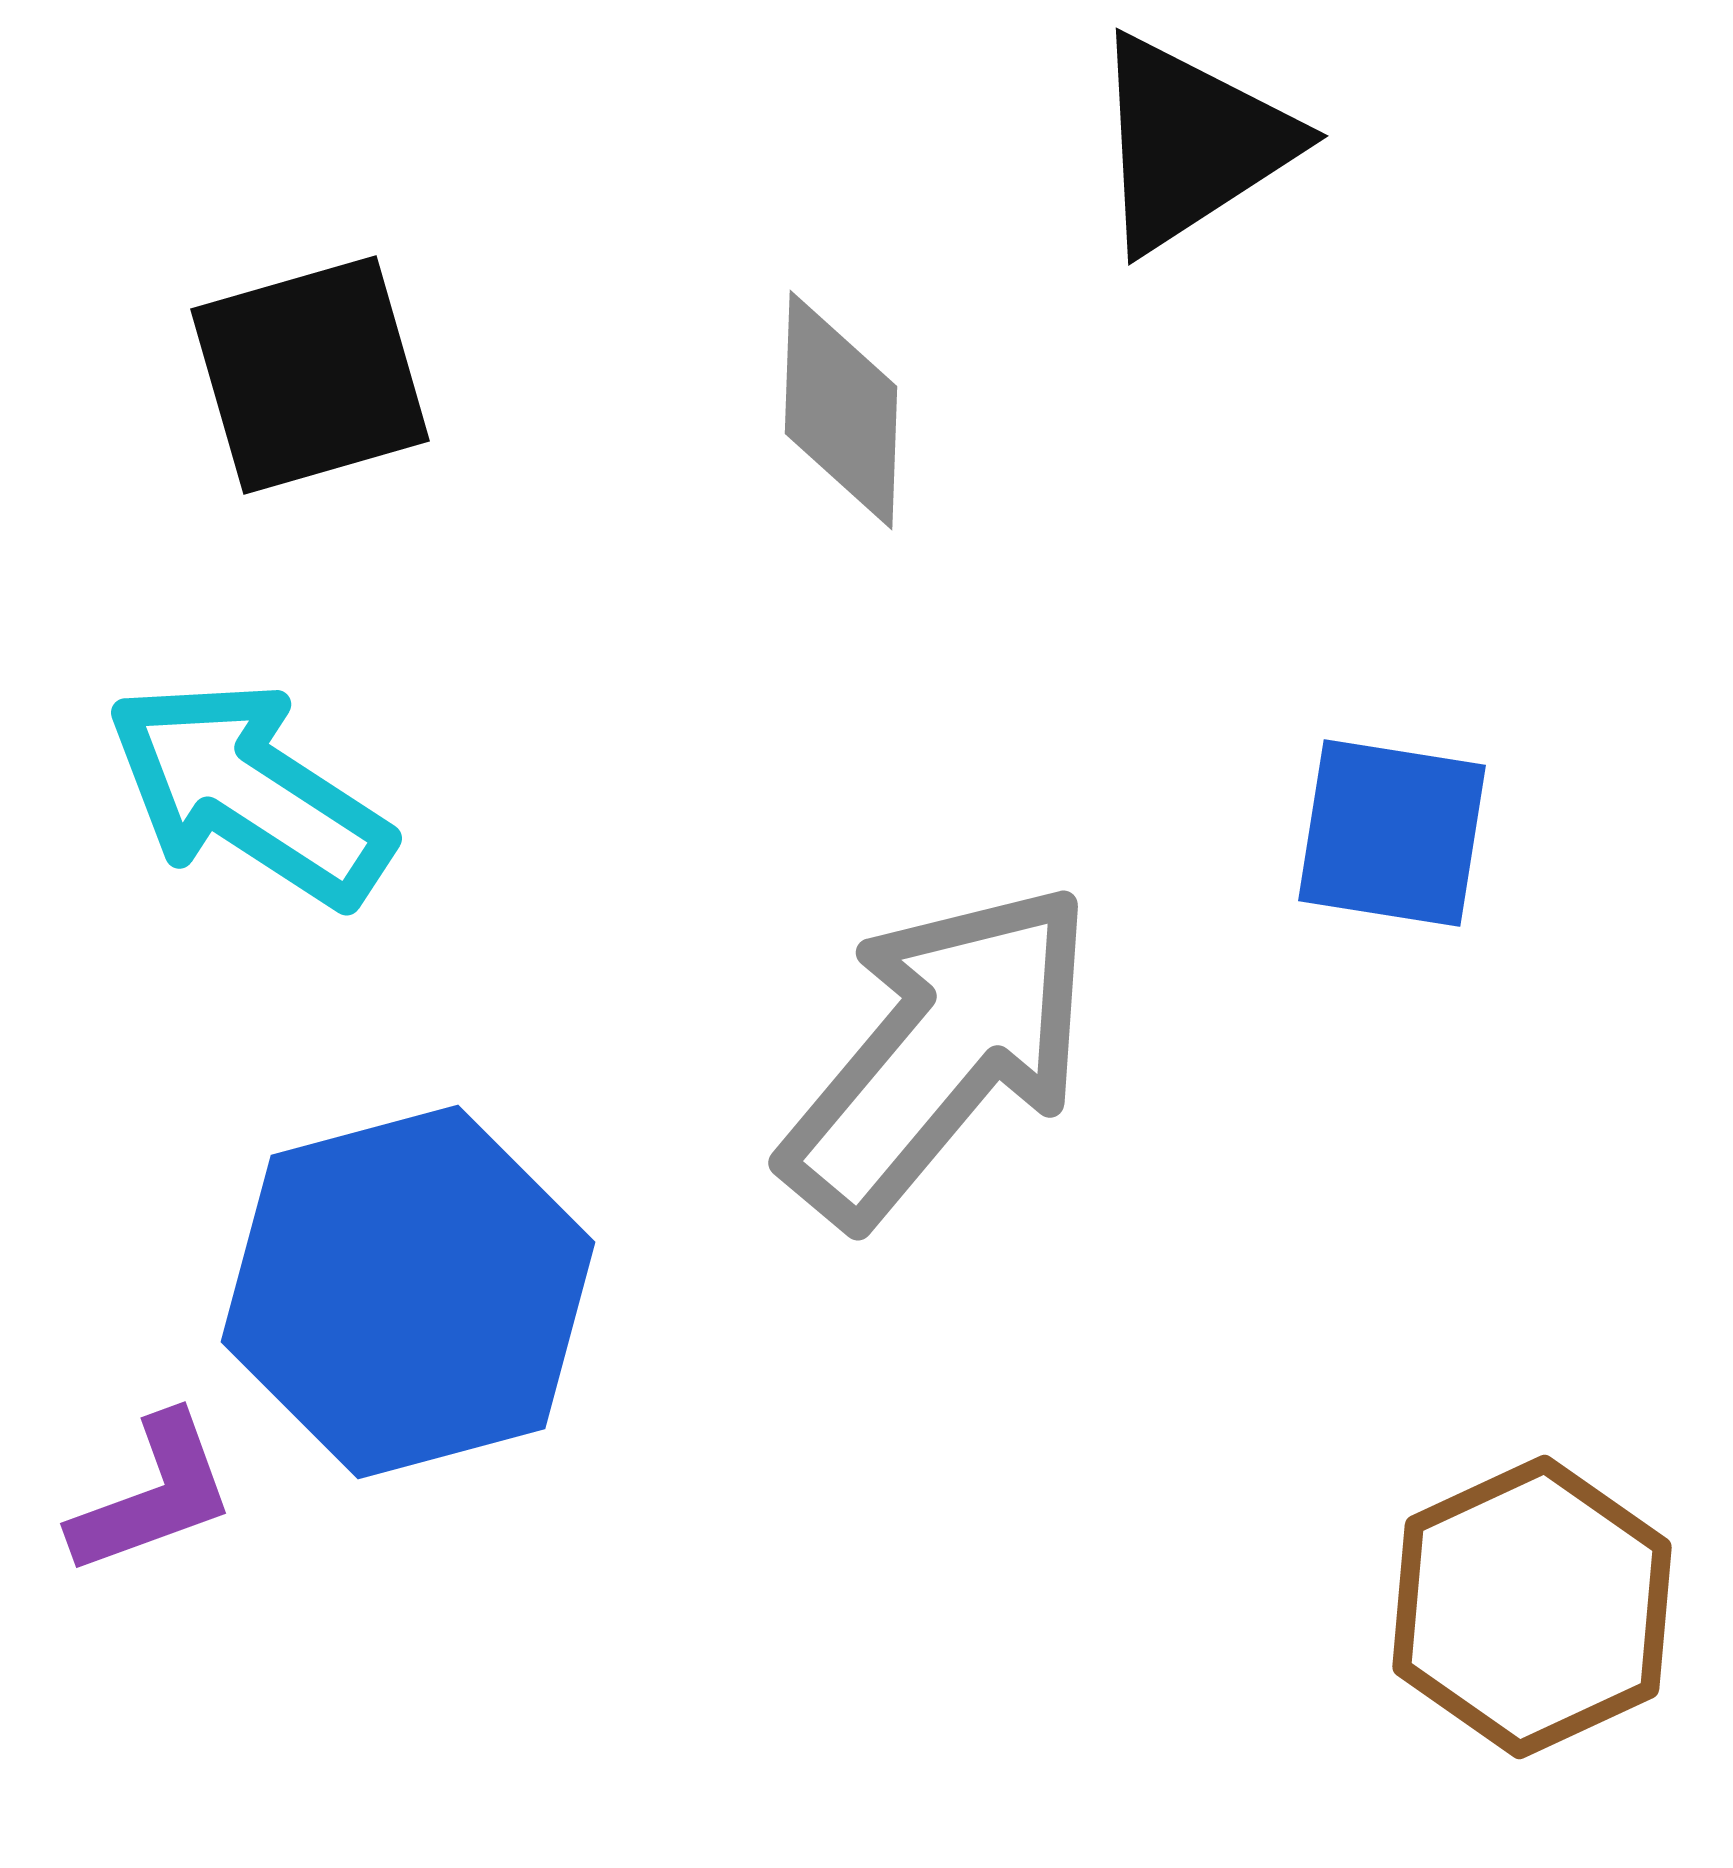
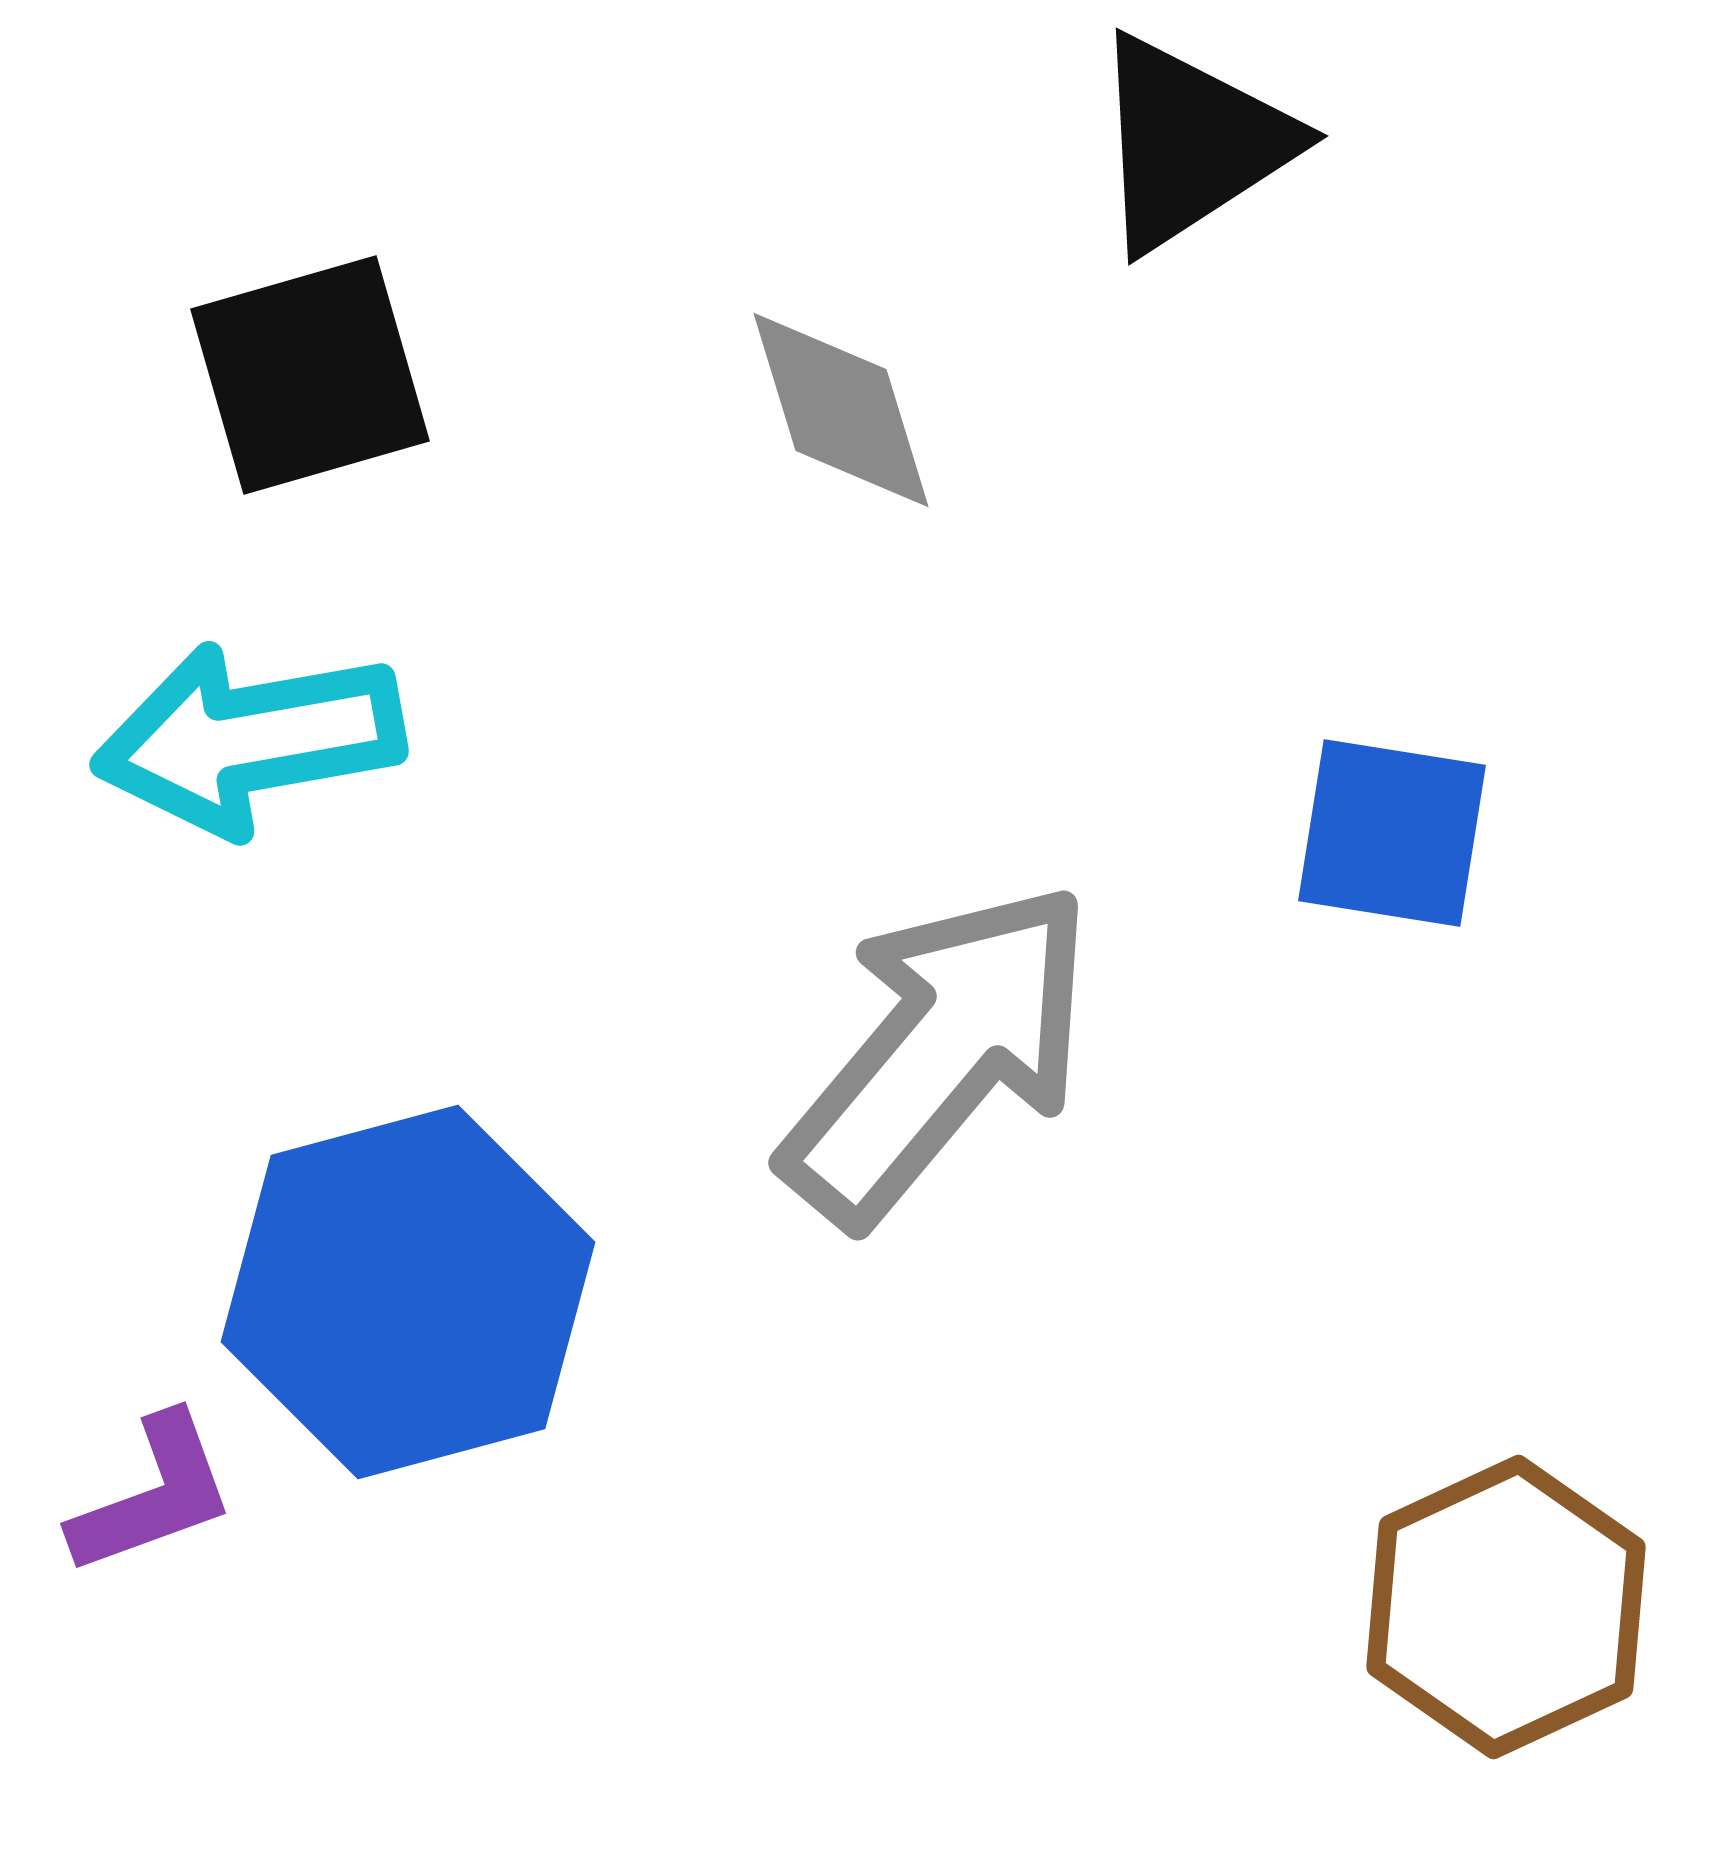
gray diamond: rotated 19 degrees counterclockwise
cyan arrow: moved 54 px up; rotated 43 degrees counterclockwise
brown hexagon: moved 26 px left
